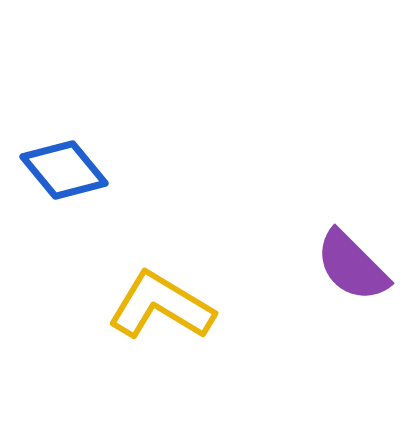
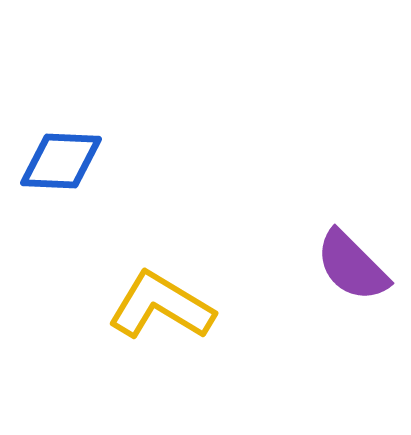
blue diamond: moved 3 px left, 9 px up; rotated 48 degrees counterclockwise
